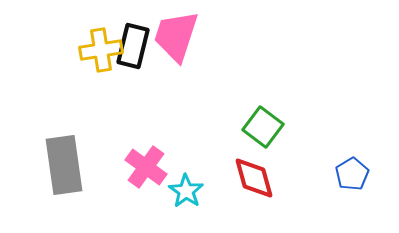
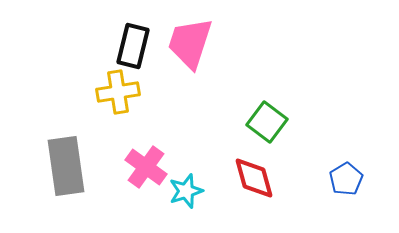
pink trapezoid: moved 14 px right, 7 px down
yellow cross: moved 17 px right, 42 px down
green square: moved 4 px right, 5 px up
gray rectangle: moved 2 px right, 1 px down
blue pentagon: moved 6 px left, 5 px down
cyan star: rotated 20 degrees clockwise
